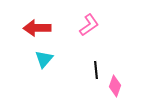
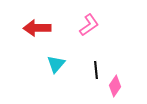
cyan triangle: moved 12 px right, 5 px down
pink diamond: rotated 15 degrees clockwise
